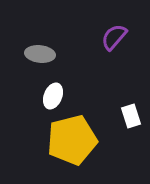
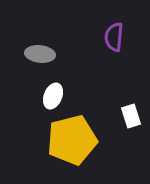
purple semicircle: rotated 36 degrees counterclockwise
